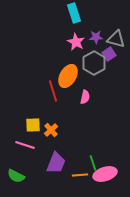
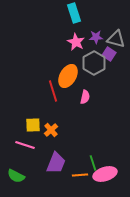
purple square: rotated 24 degrees counterclockwise
